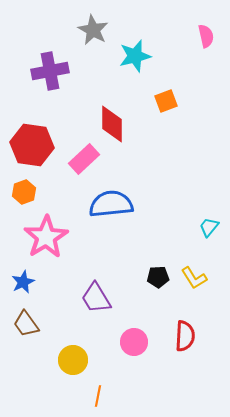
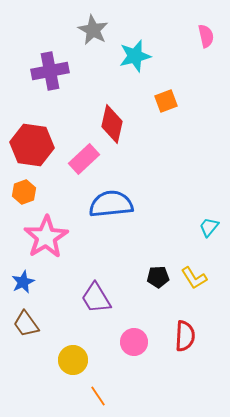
red diamond: rotated 12 degrees clockwise
orange line: rotated 45 degrees counterclockwise
